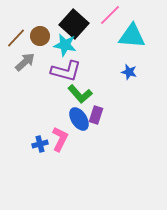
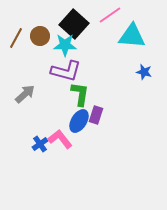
pink line: rotated 10 degrees clockwise
brown line: rotated 15 degrees counterclockwise
cyan star: rotated 10 degrees counterclockwise
gray arrow: moved 32 px down
blue star: moved 15 px right
green L-shape: rotated 130 degrees counterclockwise
blue ellipse: moved 2 px down; rotated 65 degrees clockwise
pink L-shape: rotated 65 degrees counterclockwise
blue cross: rotated 21 degrees counterclockwise
